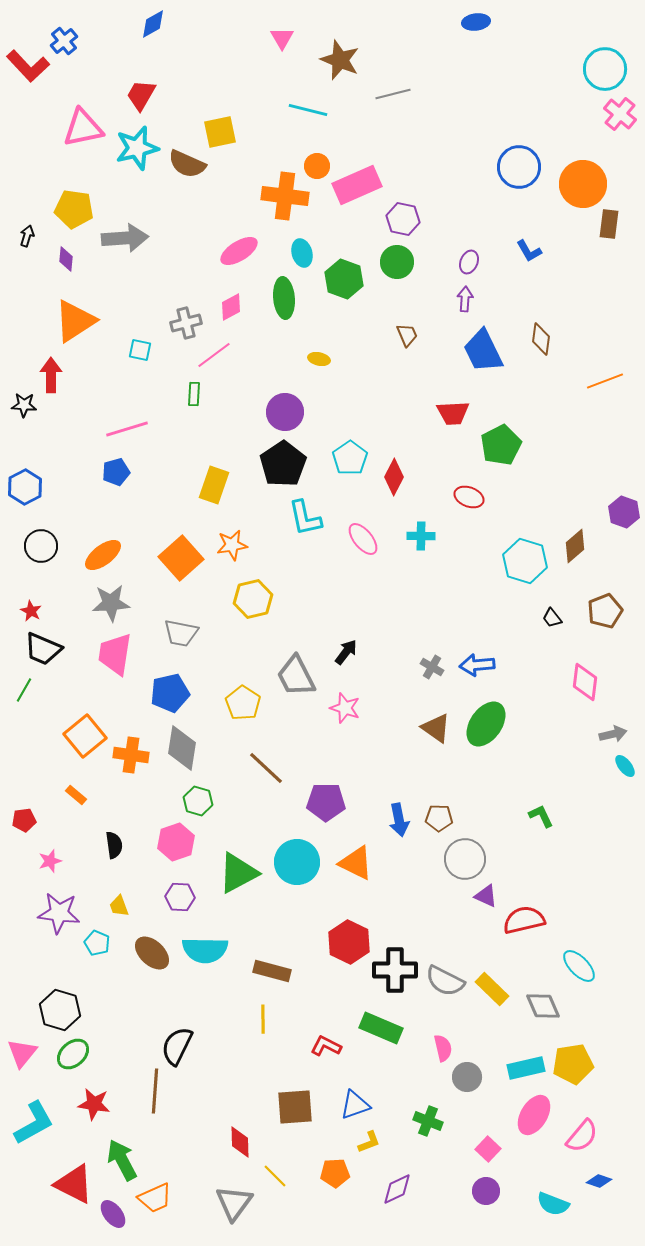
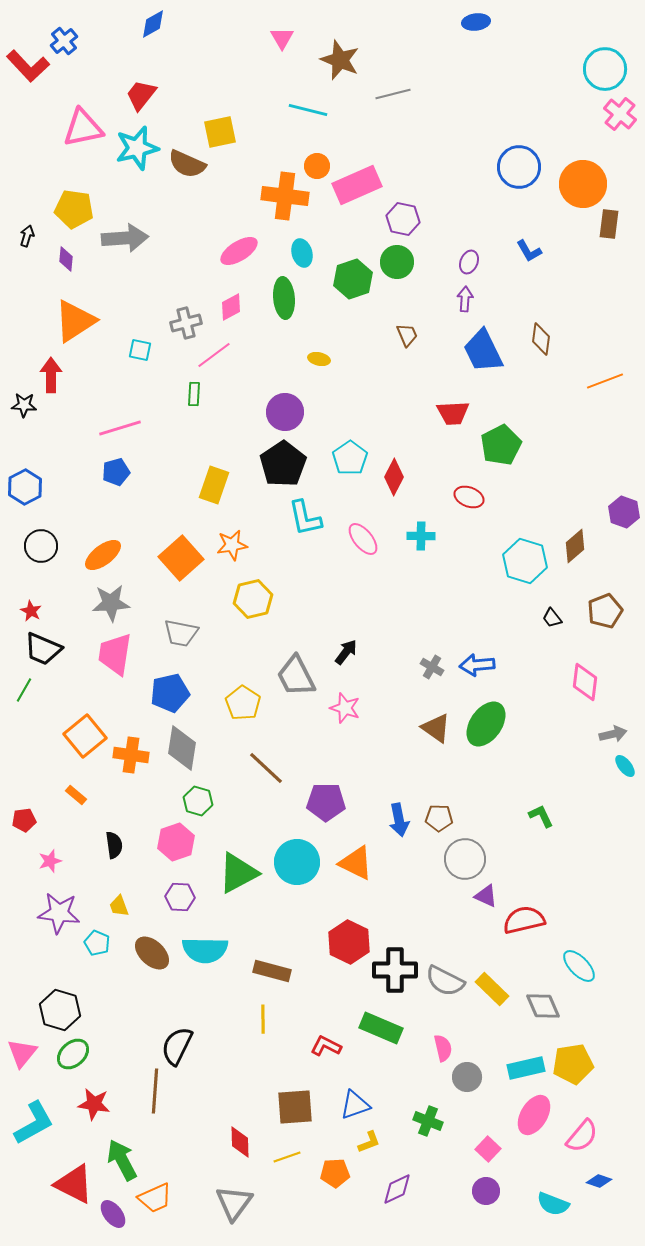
red trapezoid at (141, 95): rotated 8 degrees clockwise
green hexagon at (344, 279): moved 9 px right; rotated 21 degrees clockwise
pink line at (127, 429): moved 7 px left, 1 px up
yellow line at (275, 1176): moved 12 px right, 19 px up; rotated 64 degrees counterclockwise
